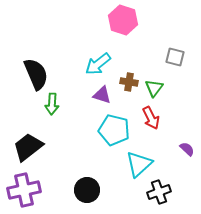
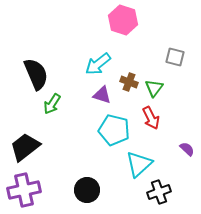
brown cross: rotated 12 degrees clockwise
green arrow: rotated 30 degrees clockwise
black trapezoid: moved 3 px left
